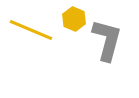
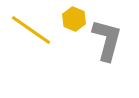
yellow line: rotated 12 degrees clockwise
